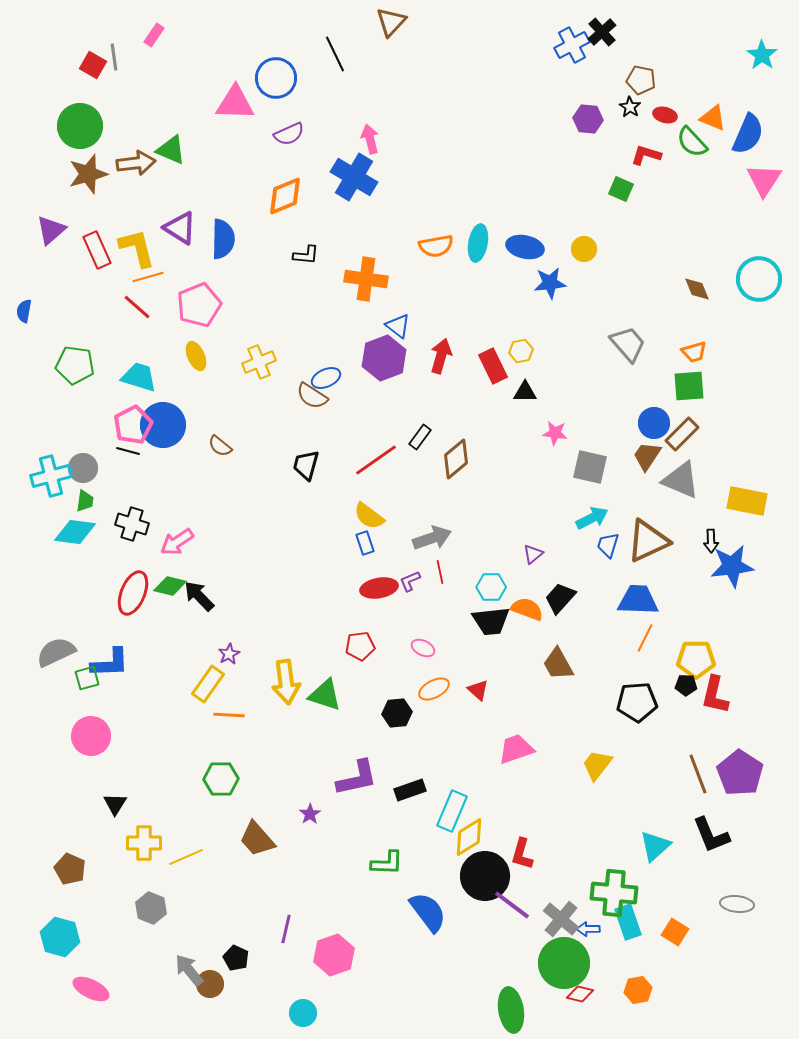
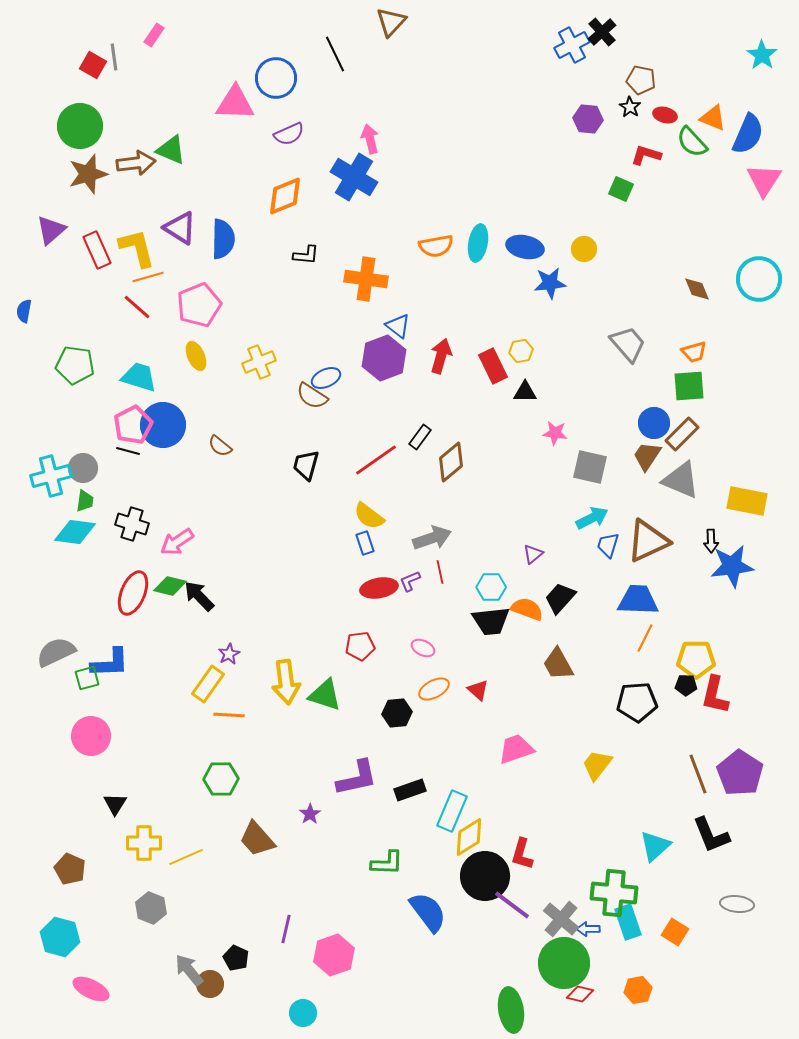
brown diamond at (456, 459): moved 5 px left, 3 px down
